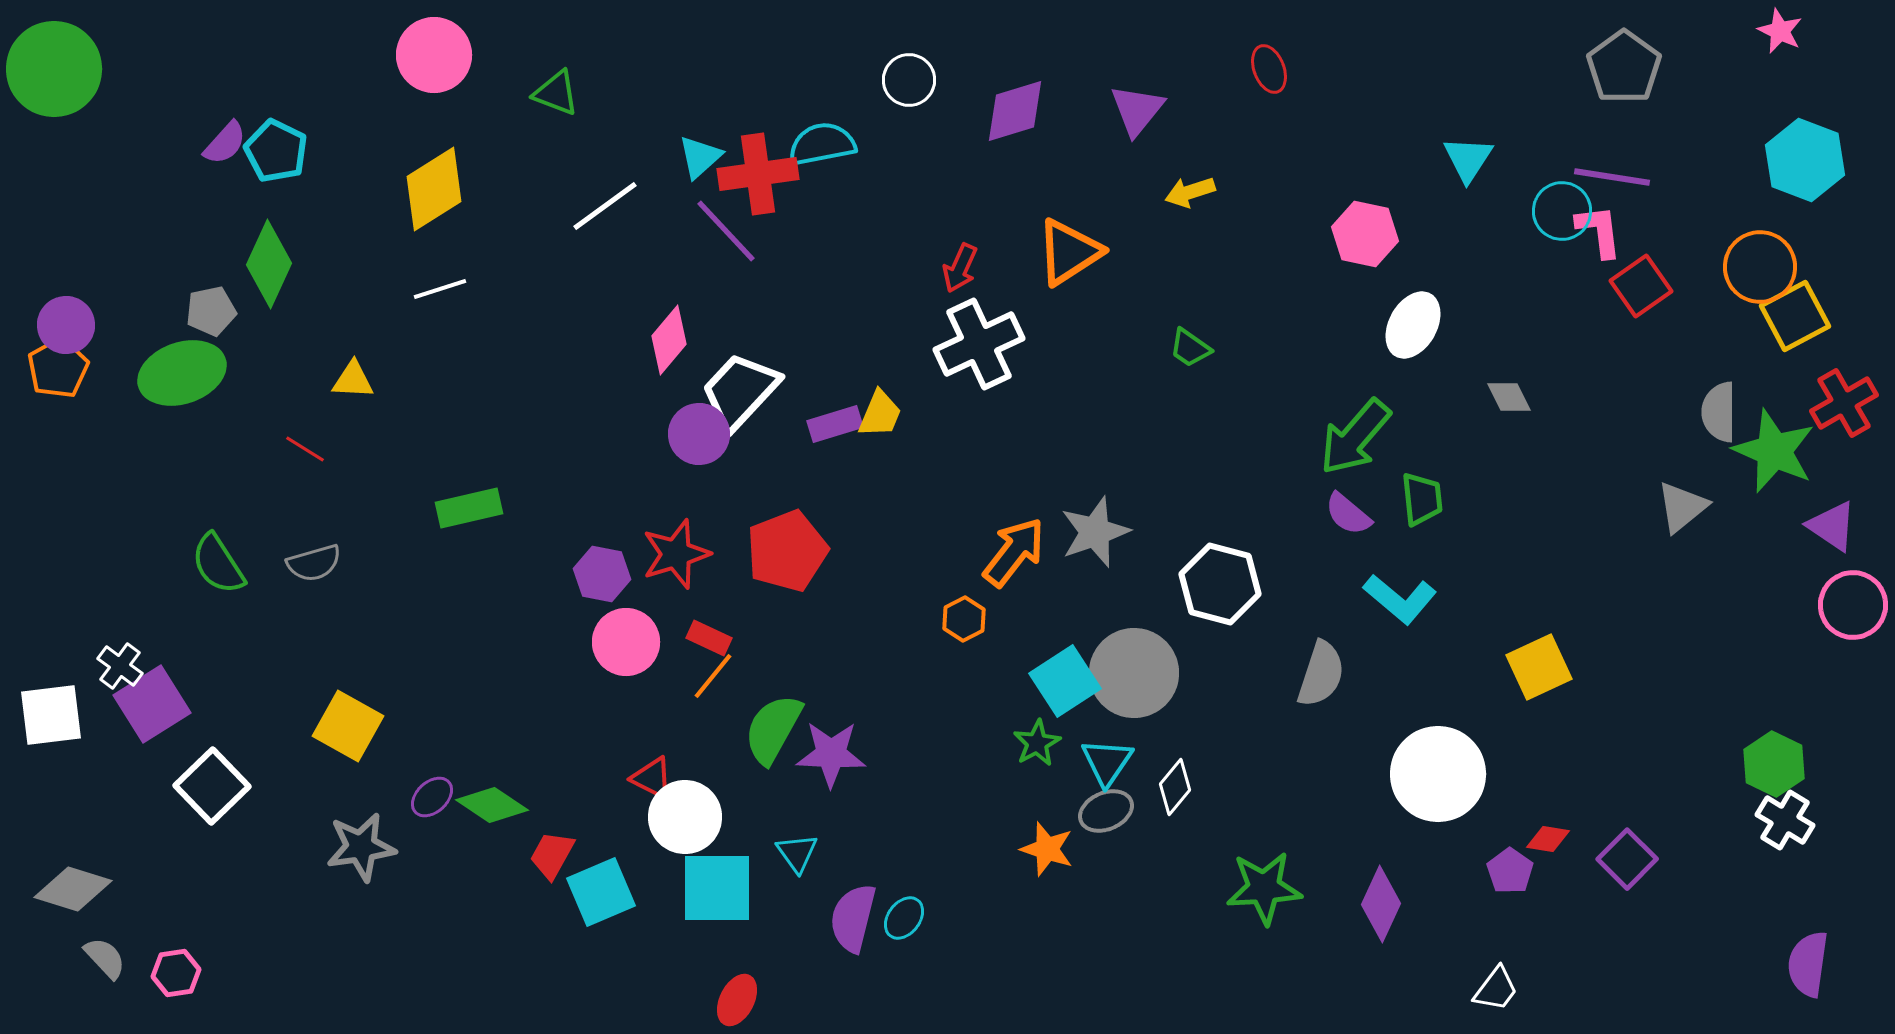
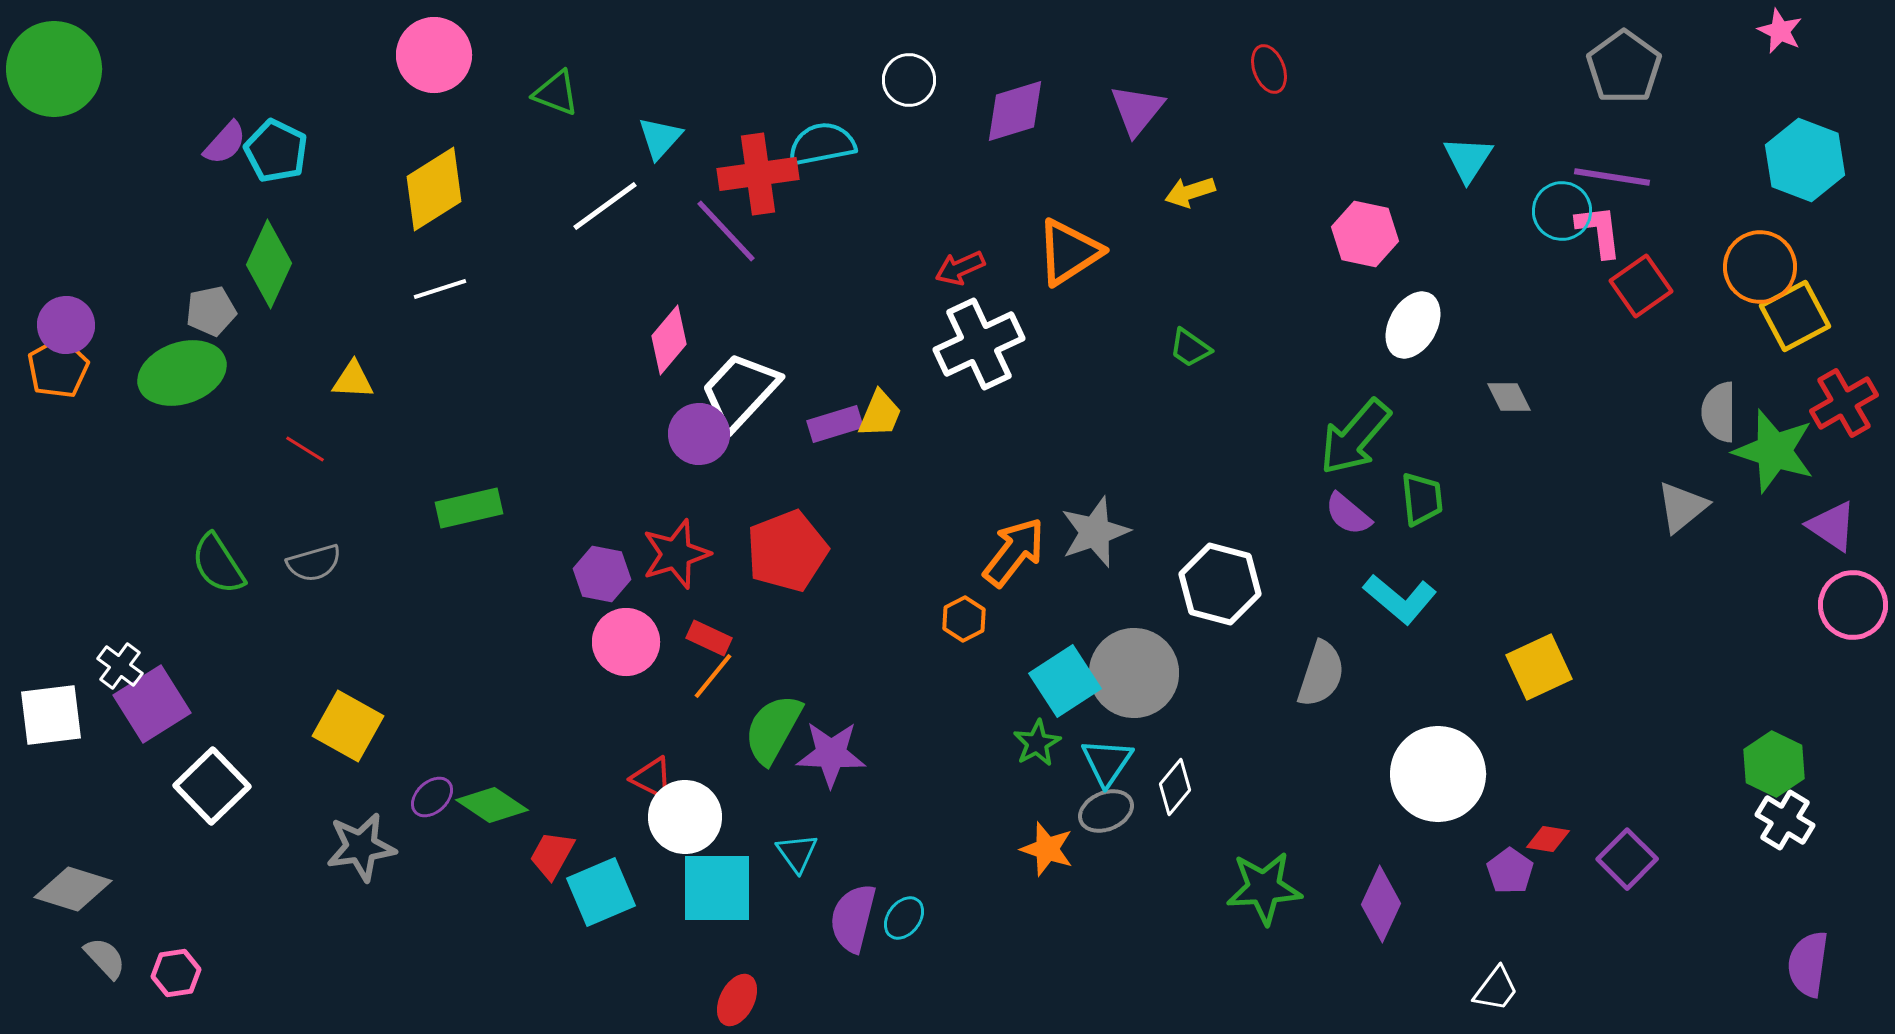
cyan triangle at (700, 157): moved 40 px left, 19 px up; rotated 6 degrees counterclockwise
red arrow at (960, 268): rotated 42 degrees clockwise
green star at (1774, 451): rotated 6 degrees counterclockwise
